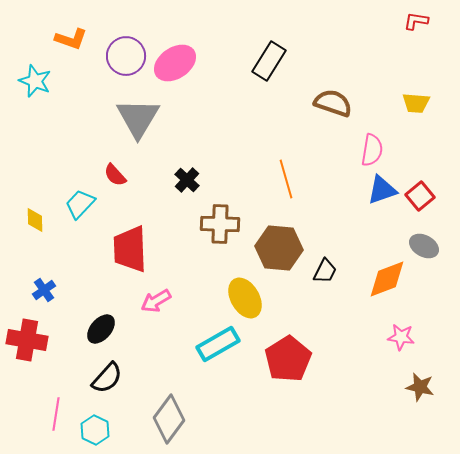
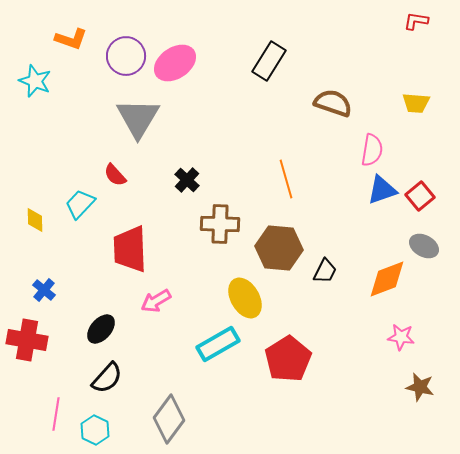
blue cross: rotated 15 degrees counterclockwise
